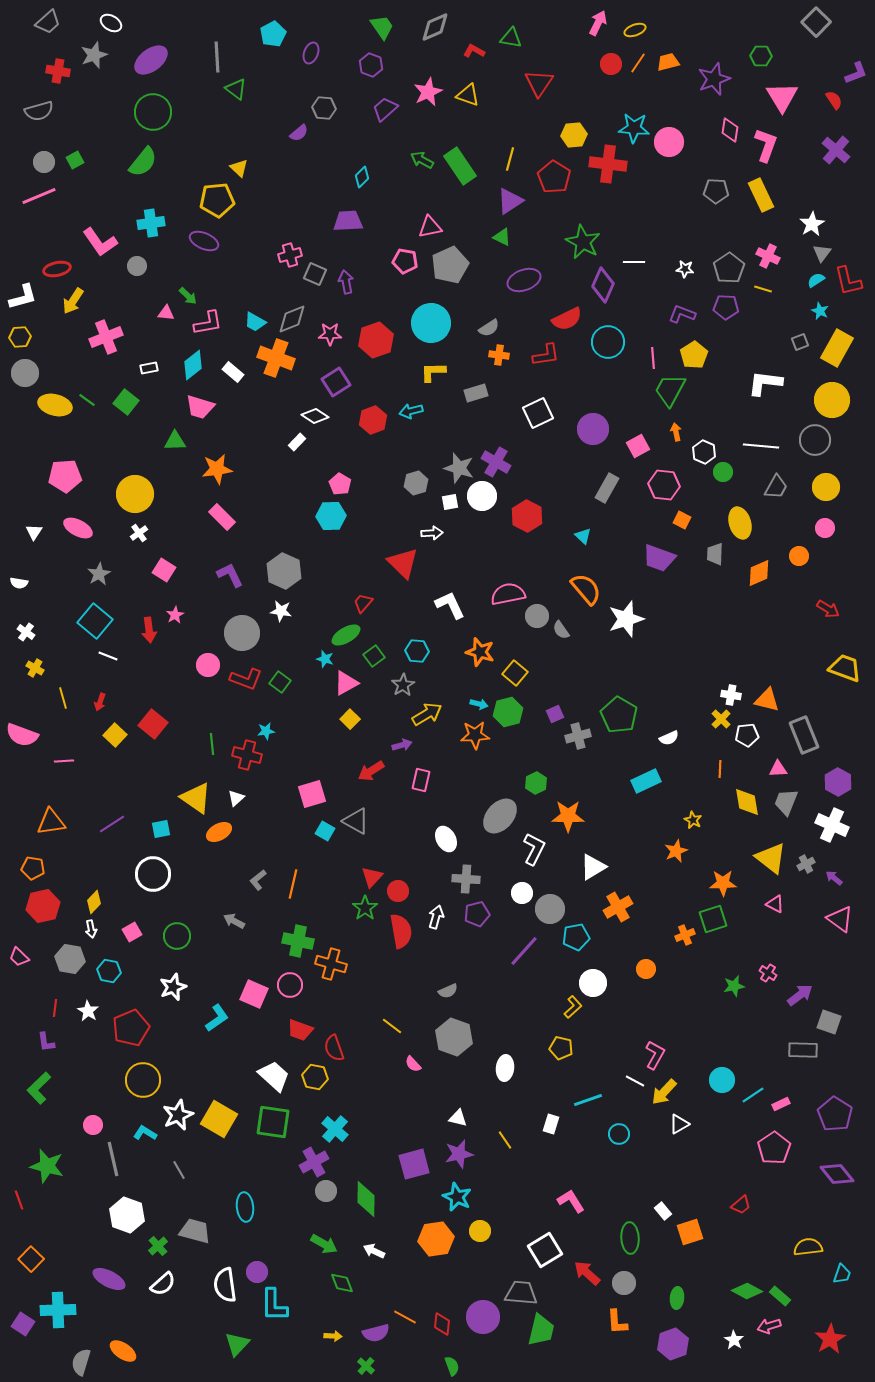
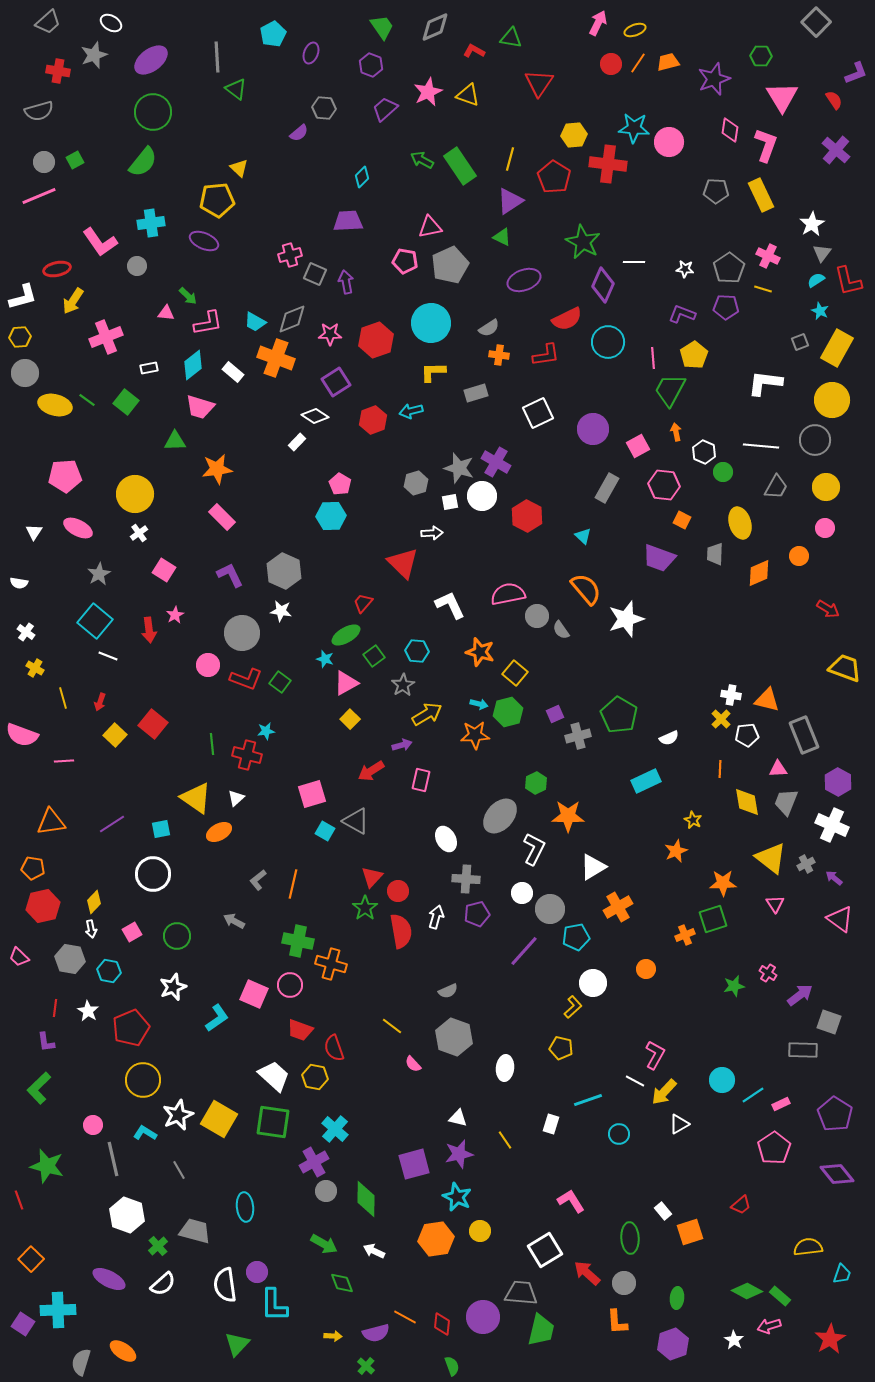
pink triangle at (775, 904): rotated 30 degrees clockwise
